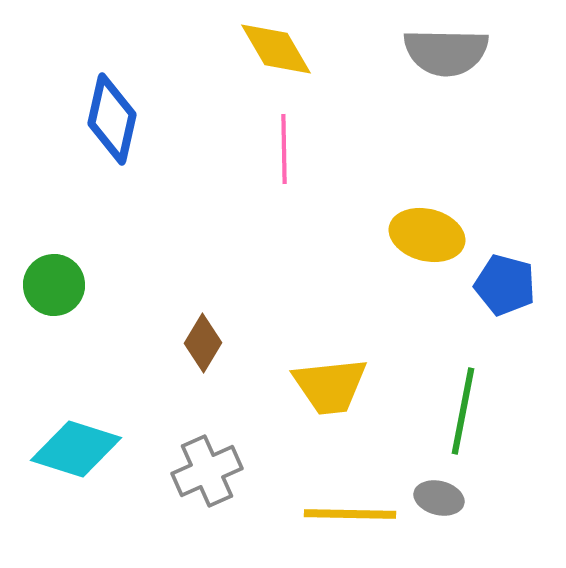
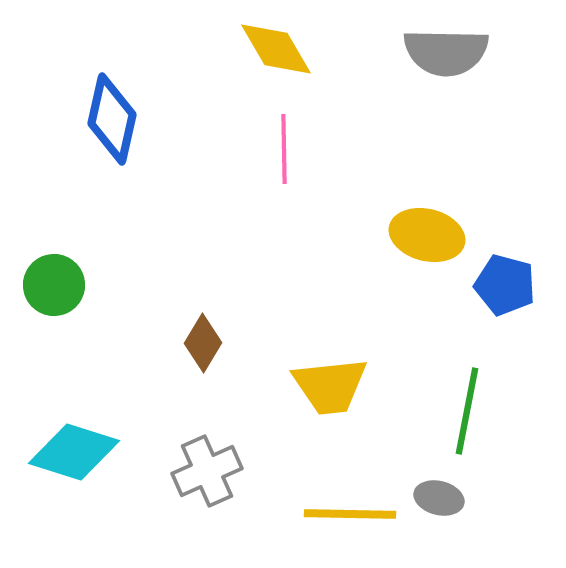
green line: moved 4 px right
cyan diamond: moved 2 px left, 3 px down
